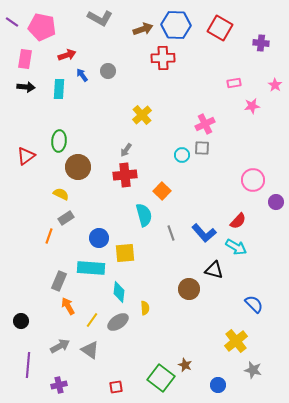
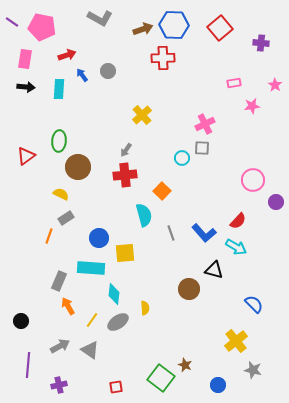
blue hexagon at (176, 25): moved 2 px left
red square at (220, 28): rotated 20 degrees clockwise
cyan circle at (182, 155): moved 3 px down
cyan diamond at (119, 292): moved 5 px left, 2 px down
